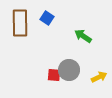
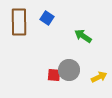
brown rectangle: moved 1 px left, 1 px up
